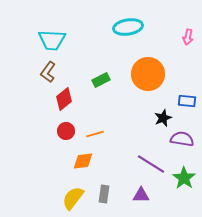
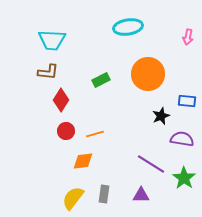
brown L-shape: rotated 120 degrees counterclockwise
red diamond: moved 3 px left, 1 px down; rotated 20 degrees counterclockwise
black star: moved 2 px left, 2 px up
